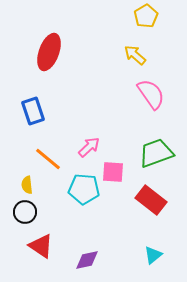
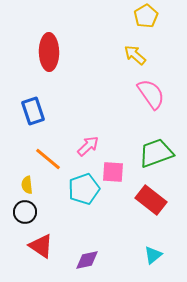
red ellipse: rotated 21 degrees counterclockwise
pink arrow: moved 1 px left, 1 px up
cyan pentagon: rotated 24 degrees counterclockwise
